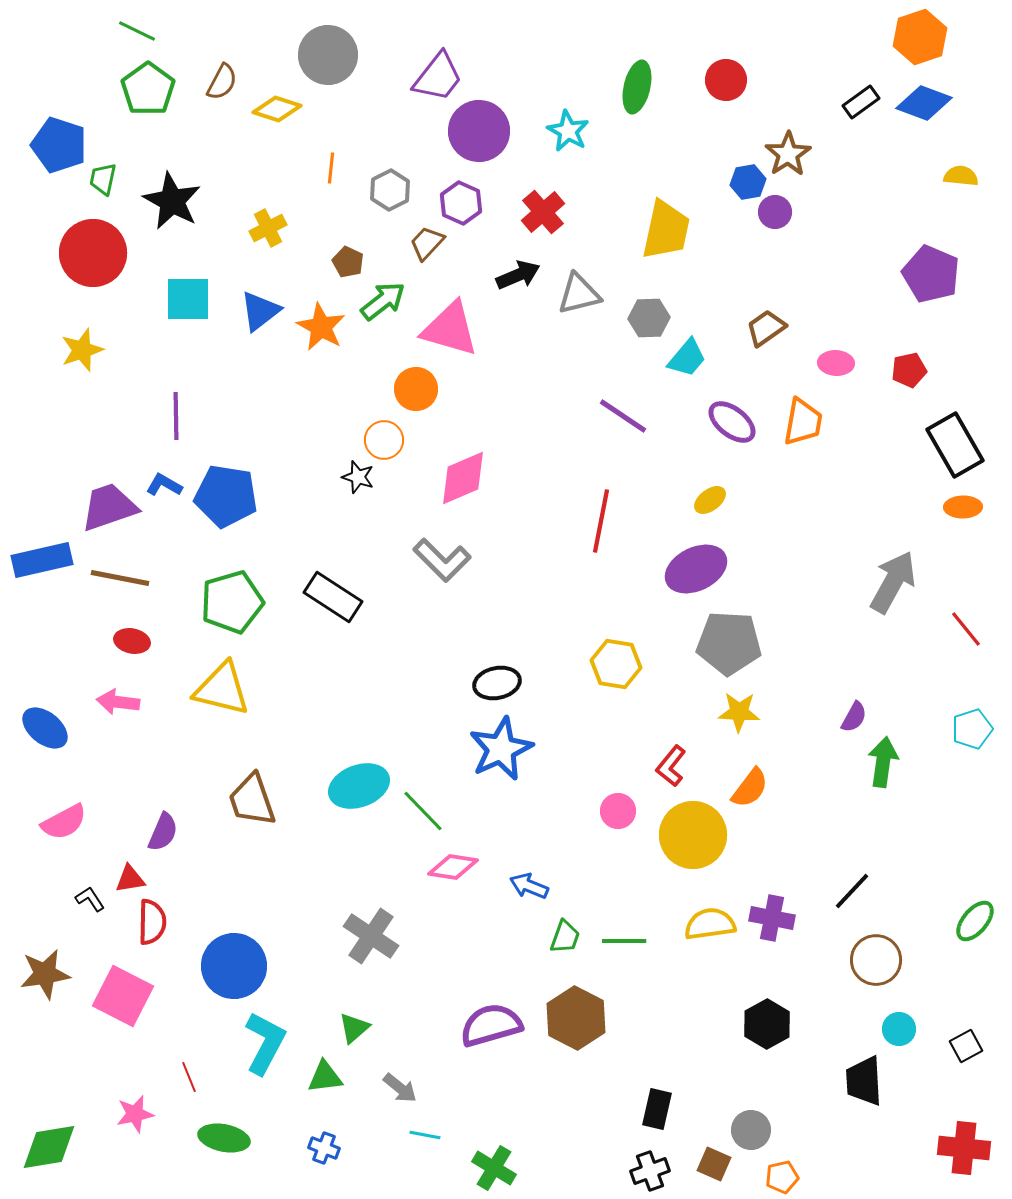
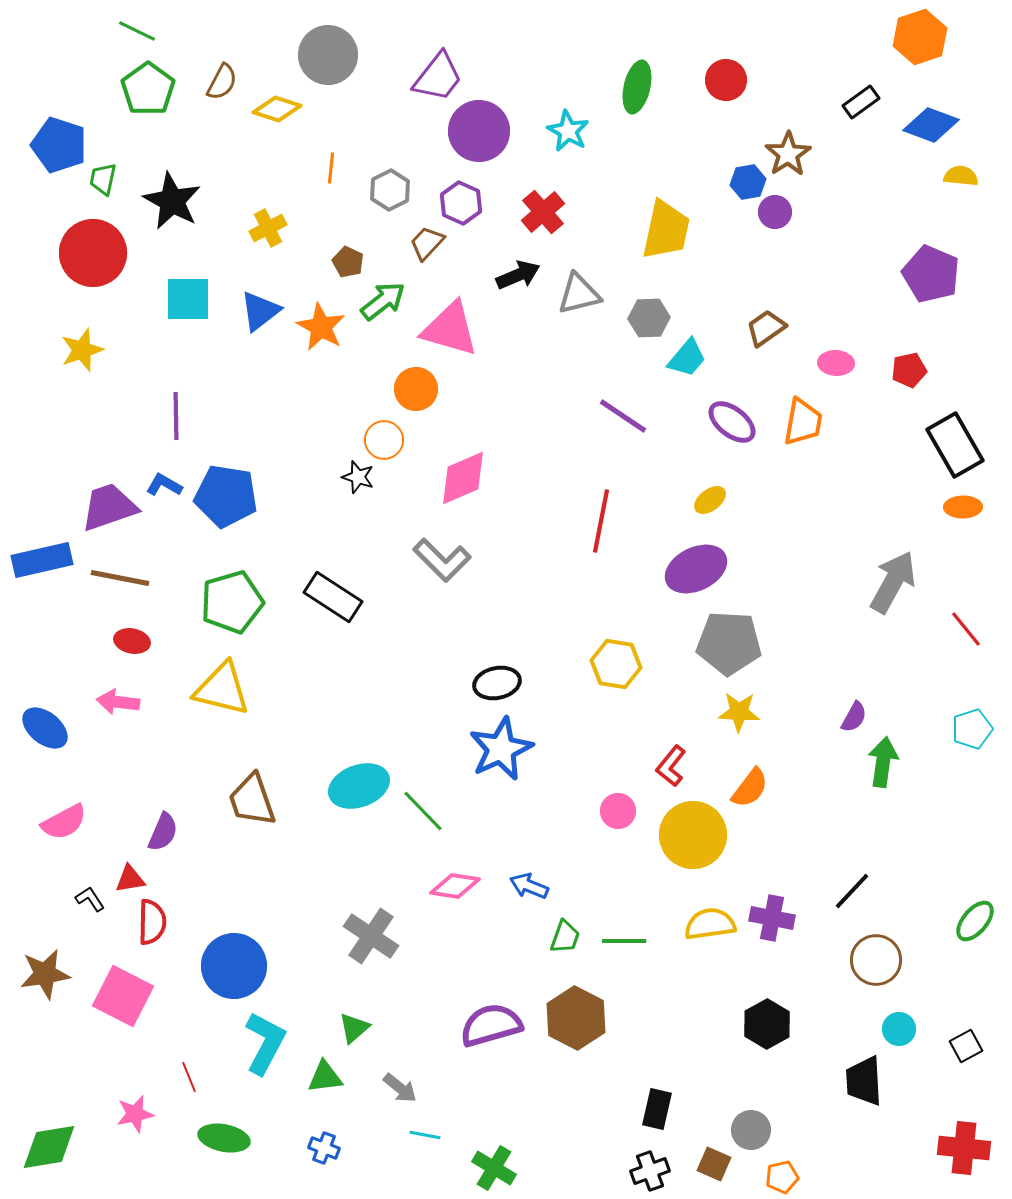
blue diamond at (924, 103): moved 7 px right, 22 px down
pink diamond at (453, 867): moved 2 px right, 19 px down
